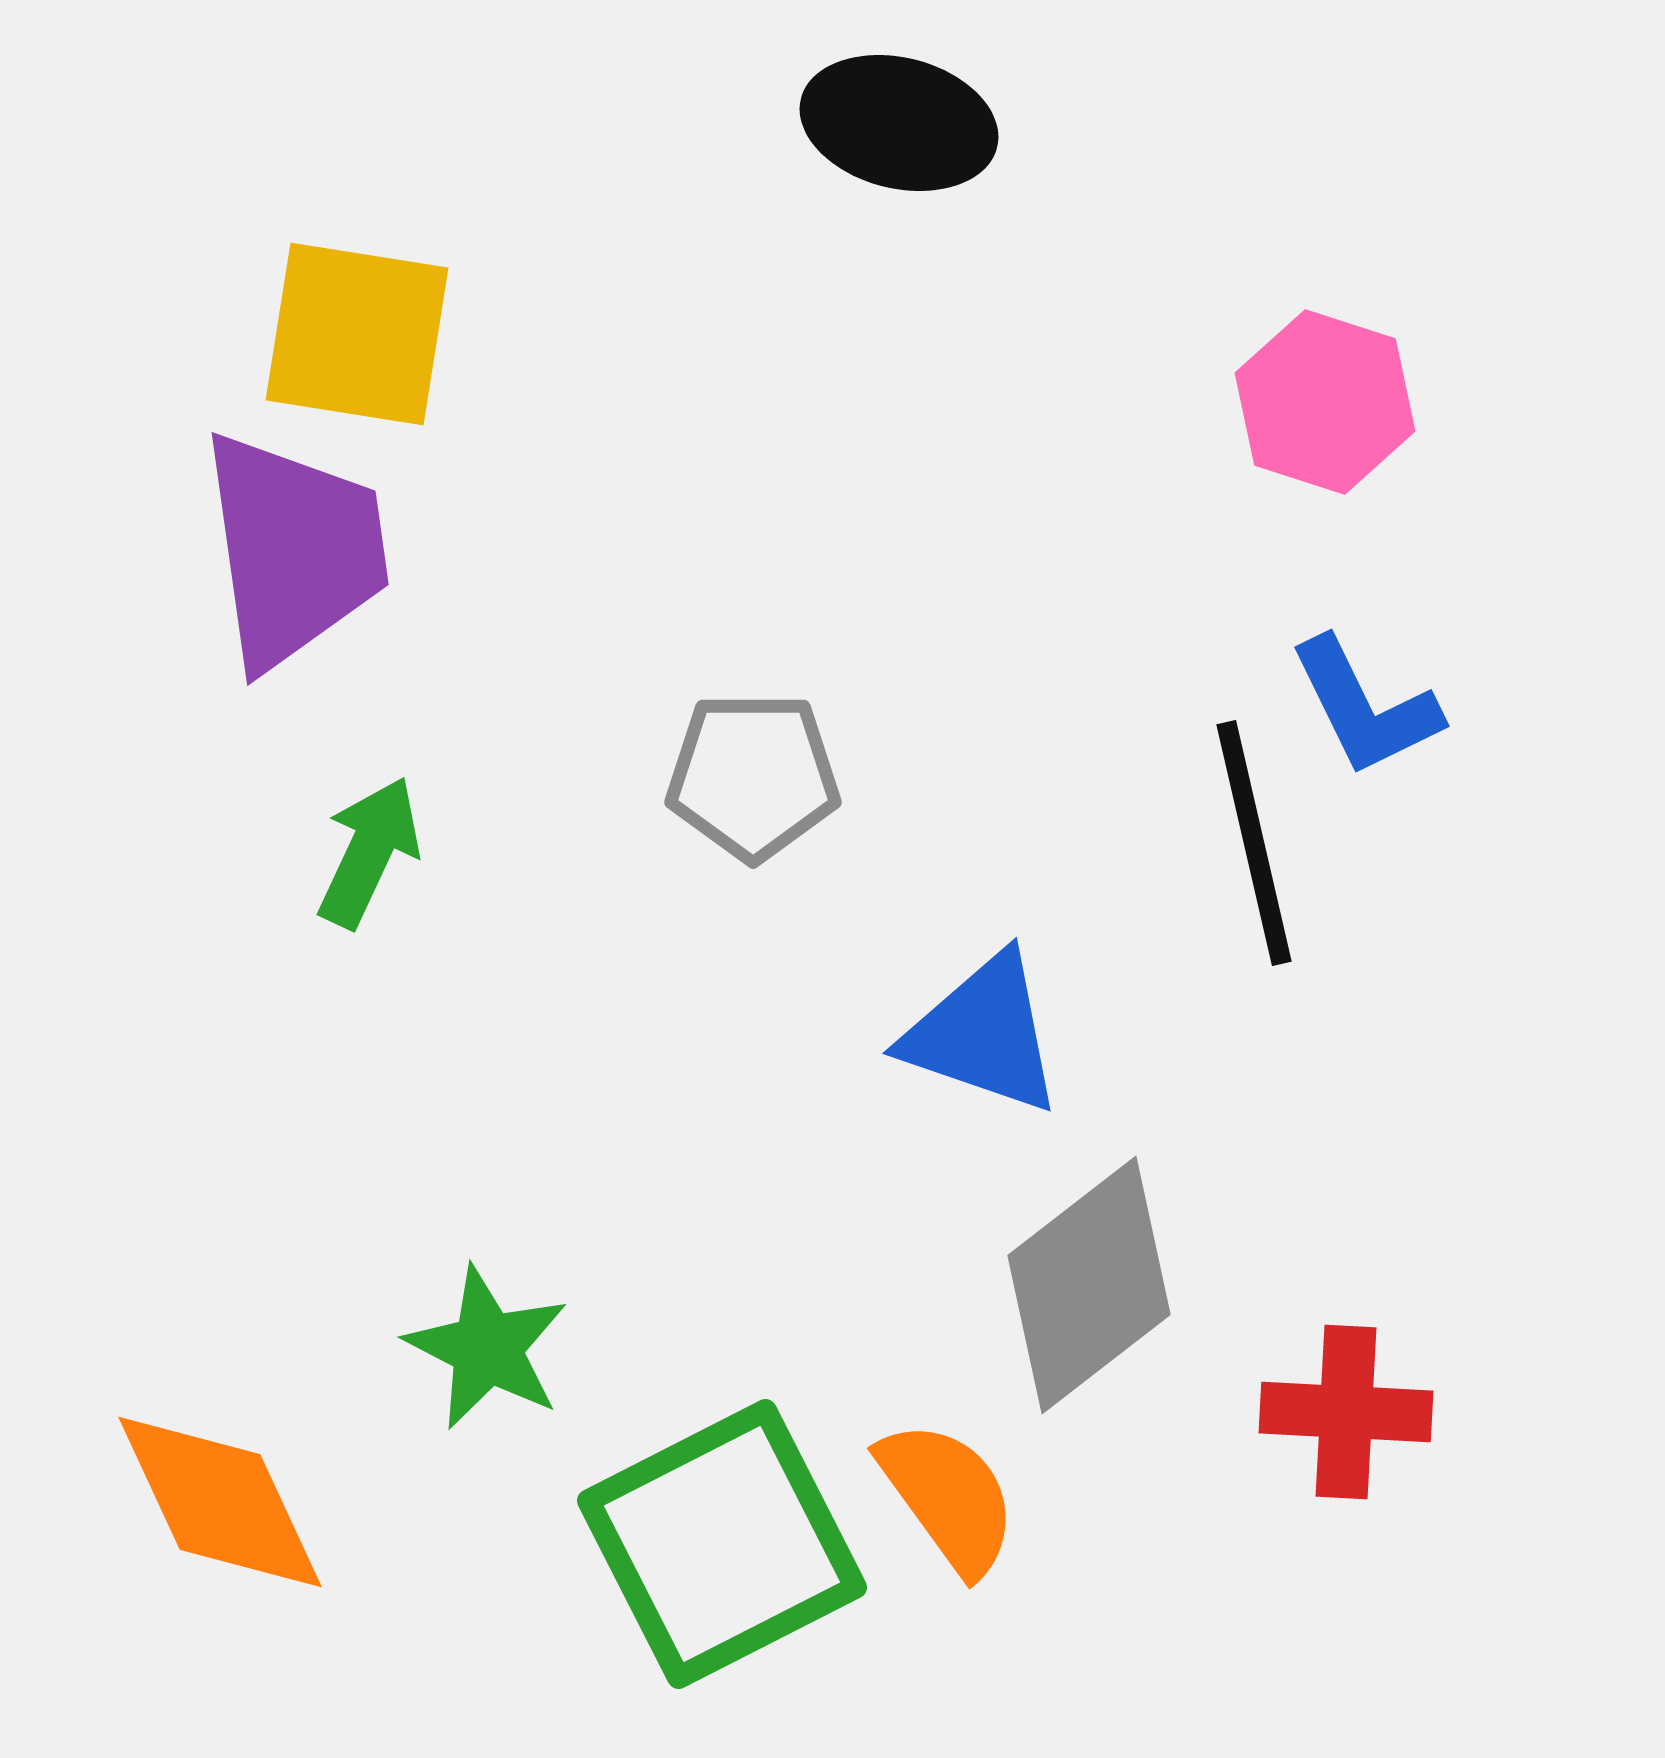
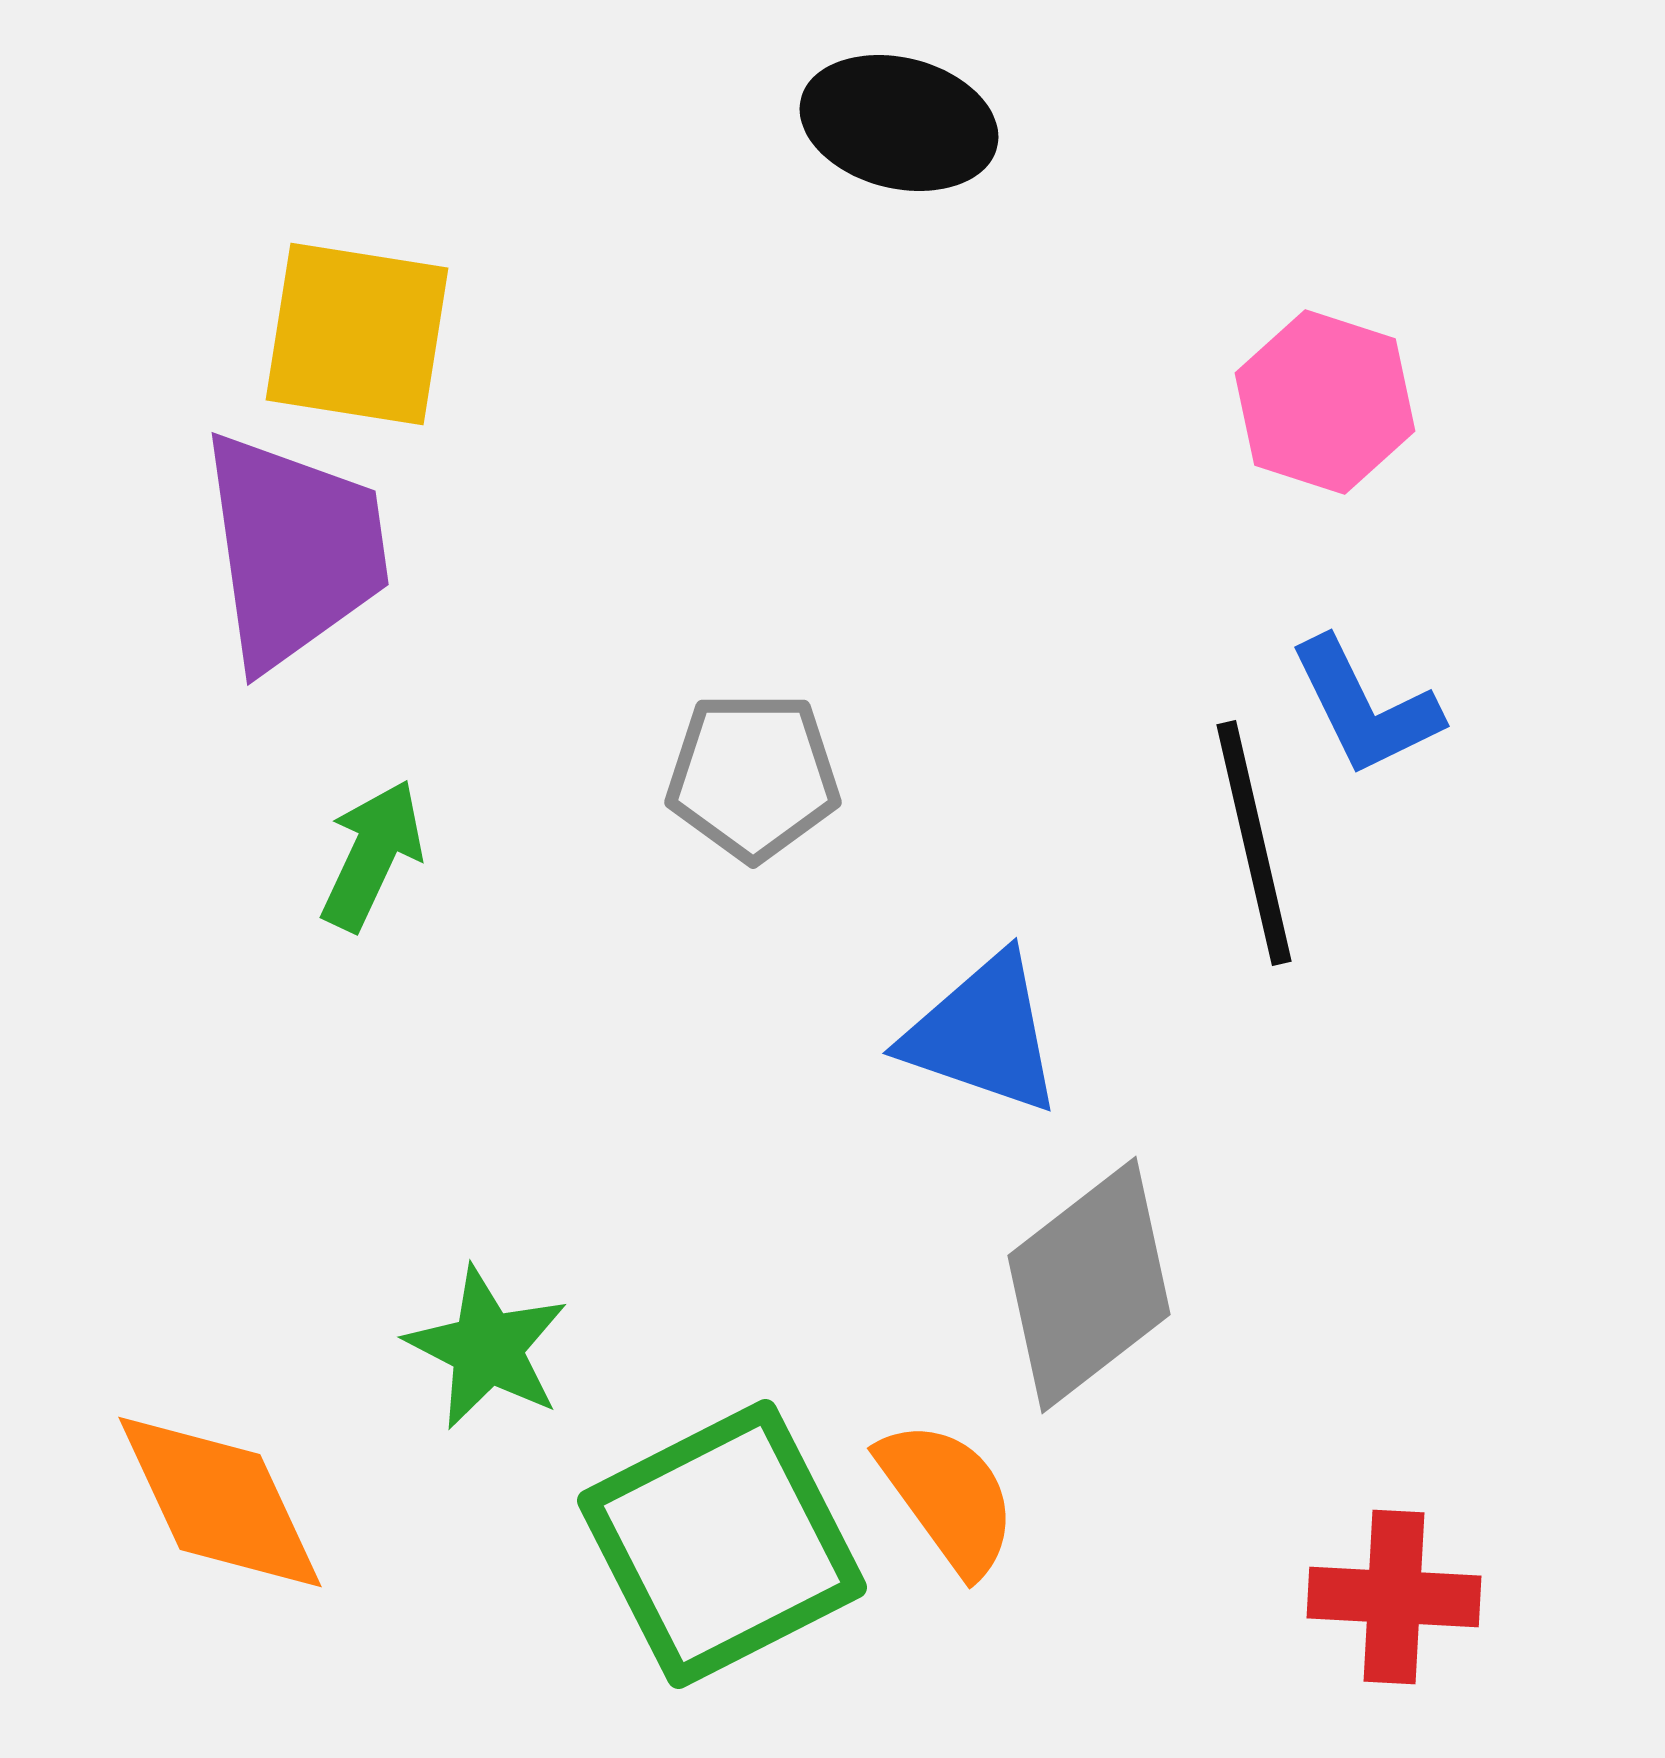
green arrow: moved 3 px right, 3 px down
red cross: moved 48 px right, 185 px down
